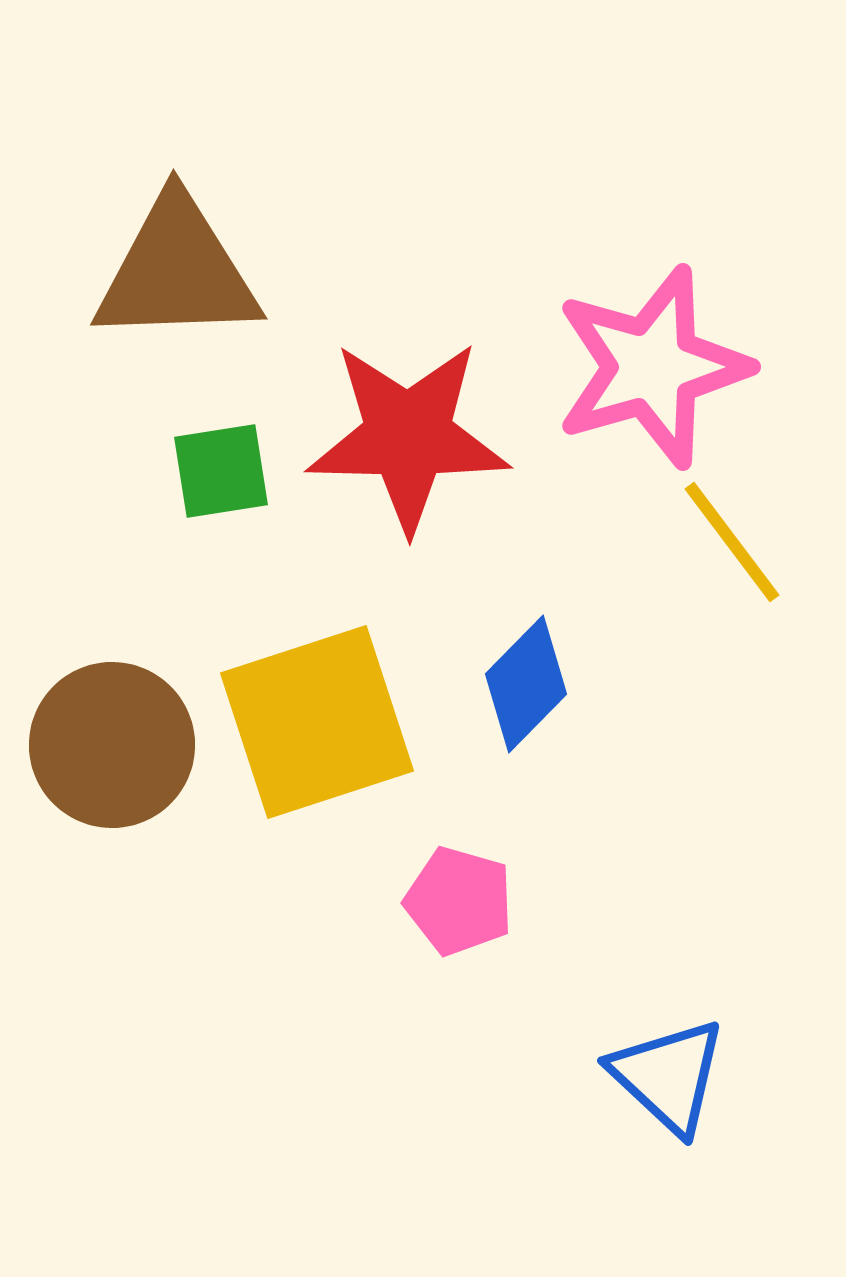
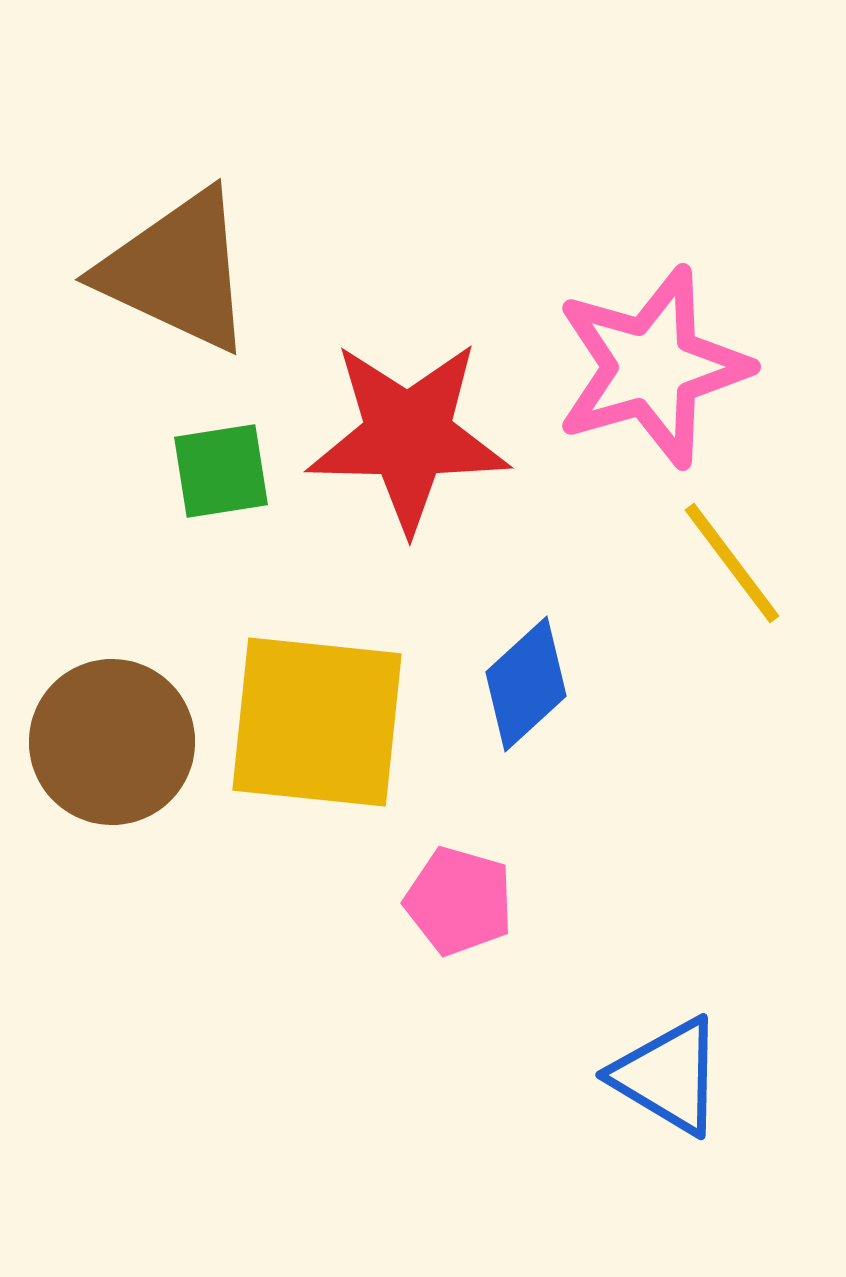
brown triangle: rotated 27 degrees clockwise
yellow line: moved 21 px down
blue diamond: rotated 3 degrees clockwise
yellow square: rotated 24 degrees clockwise
brown circle: moved 3 px up
blue triangle: rotated 12 degrees counterclockwise
